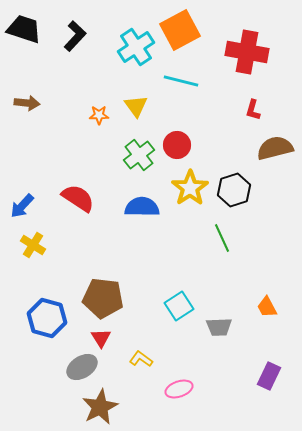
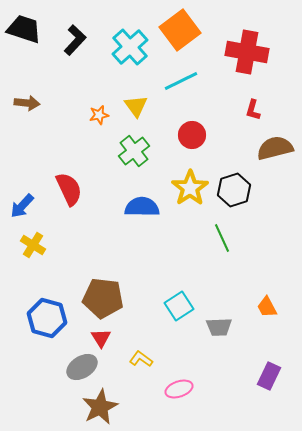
orange square: rotated 9 degrees counterclockwise
black L-shape: moved 4 px down
cyan cross: moved 6 px left; rotated 9 degrees counterclockwise
cyan line: rotated 40 degrees counterclockwise
orange star: rotated 12 degrees counterclockwise
red circle: moved 15 px right, 10 px up
green cross: moved 5 px left, 4 px up
red semicircle: moved 9 px left, 9 px up; rotated 32 degrees clockwise
